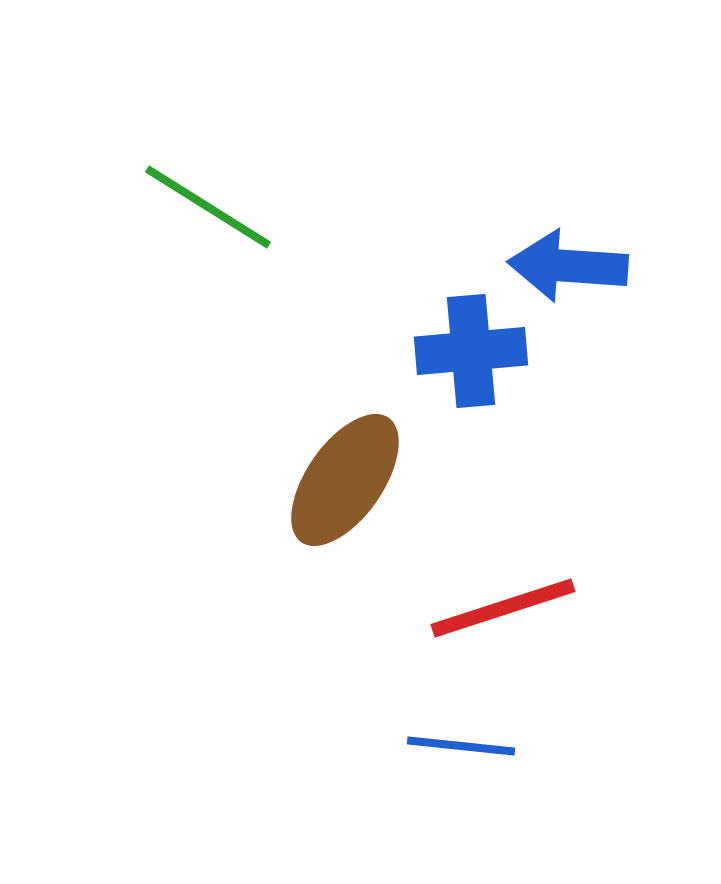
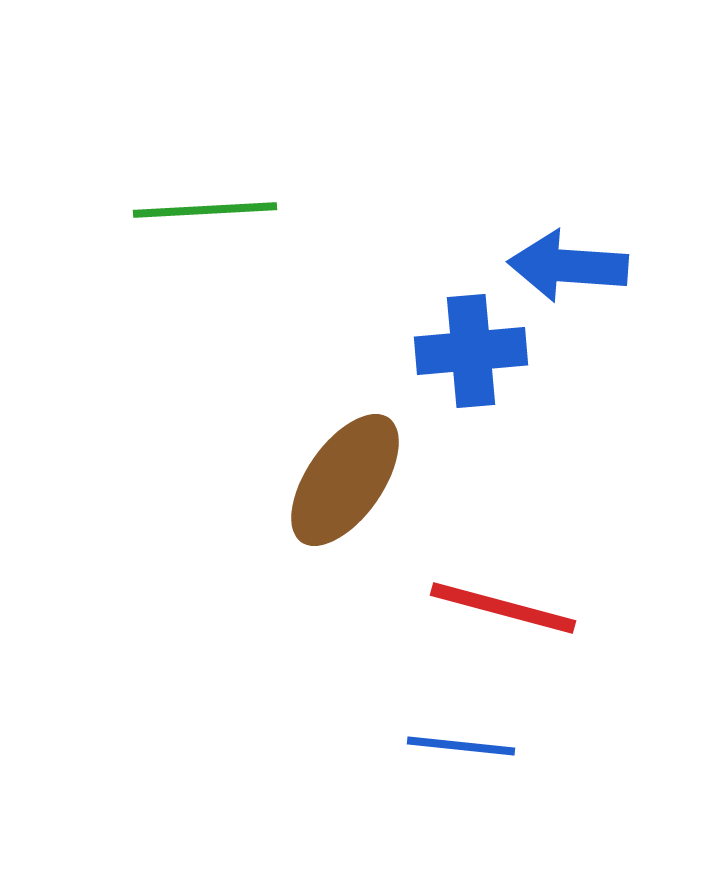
green line: moved 3 px left, 3 px down; rotated 35 degrees counterclockwise
red line: rotated 33 degrees clockwise
